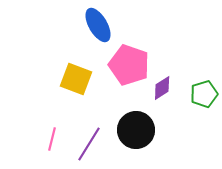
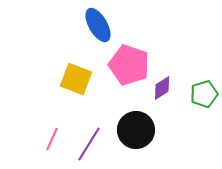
pink line: rotated 10 degrees clockwise
